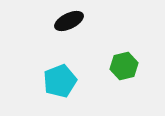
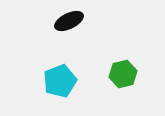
green hexagon: moved 1 px left, 8 px down
